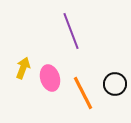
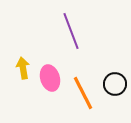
yellow arrow: rotated 30 degrees counterclockwise
